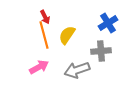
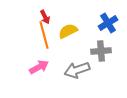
yellow semicircle: moved 1 px right, 4 px up; rotated 30 degrees clockwise
